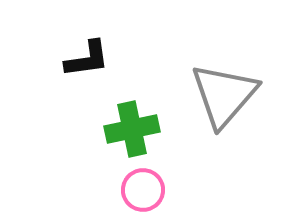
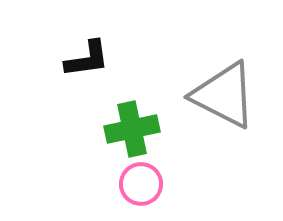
gray triangle: rotated 44 degrees counterclockwise
pink circle: moved 2 px left, 6 px up
